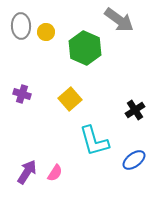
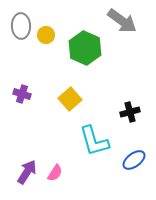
gray arrow: moved 3 px right, 1 px down
yellow circle: moved 3 px down
black cross: moved 5 px left, 2 px down; rotated 18 degrees clockwise
